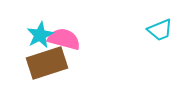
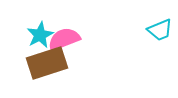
pink semicircle: rotated 36 degrees counterclockwise
